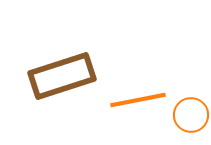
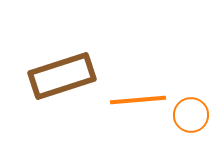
orange line: rotated 6 degrees clockwise
